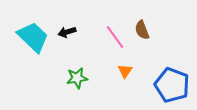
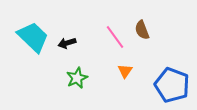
black arrow: moved 11 px down
green star: rotated 15 degrees counterclockwise
